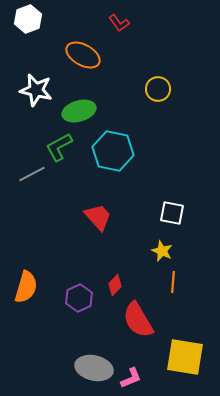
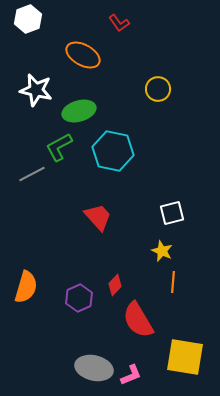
white square: rotated 25 degrees counterclockwise
pink L-shape: moved 3 px up
